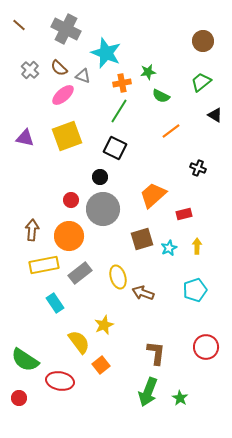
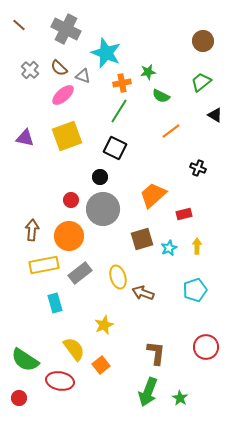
cyan rectangle at (55, 303): rotated 18 degrees clockwise
yellow semicircle at (79, 342): moved 5 px left, 7 px down
